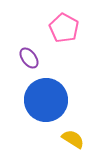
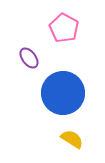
blue circle: moved 17 px right, 7 px up
yellow semicircle: moved 1 px left
